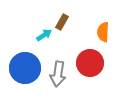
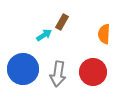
orange semicircle: moved 1 px right, 2 px down
red circle: moved 3 px right, 9 px down
blue circle: moved 2 px left, 1 px down
